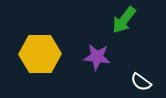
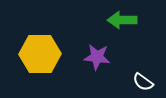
green arrow: moved 2 px left; rotated 52 degrees clockwise
white semicircle: moved 2 px right
